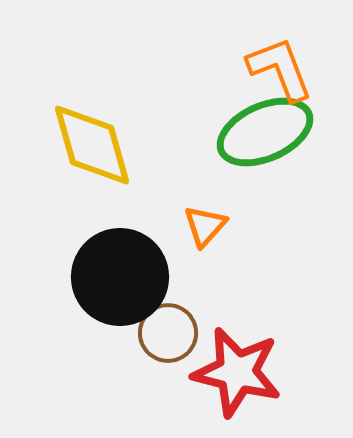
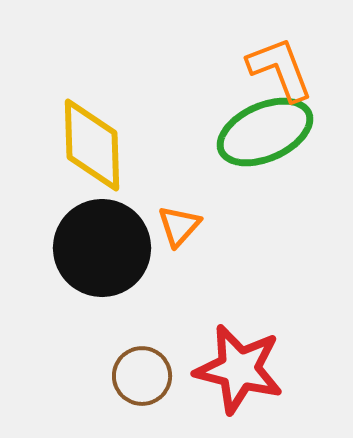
yellow diamond: rotated 14 degrees clockwise
orange triangle: moved 26 px left
black circle: moved 18 px left, 29 px up
brown circle: moved 26 px left, 43 px down
red star: moved 2 px right, 3 px up
